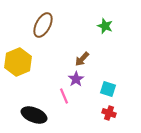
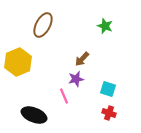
purple star: rotated 21 degrees clockwise
